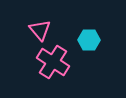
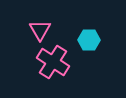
pink triangle: rotated 10 degrees clockwise
